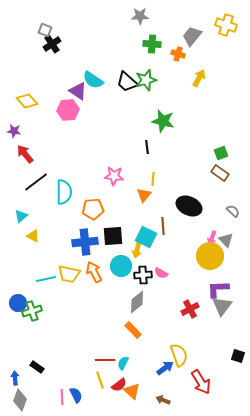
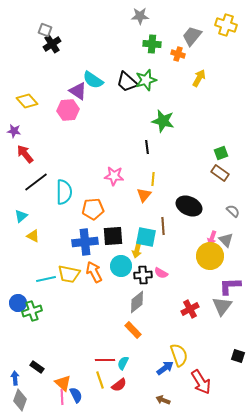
cyan square at (146, 237): rotated 15 degrees counterclockwise
purple L-shape at (218, 289): moved 12 px right, 3 px up
orange triangle at (132, 391): moved 69 px left, 8 px up
